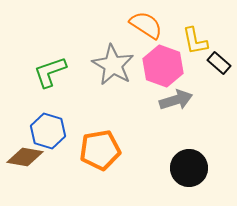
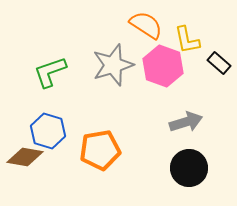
yellow L-shape: moved 8 px left, 1 px up
gray star: rotated 24 degrees clockwise
gray arrow: moved 10 px right, 22 px down
